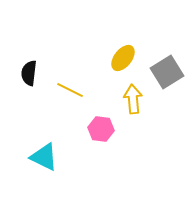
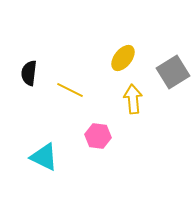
gray square: moved 6 px right
pink hexagon: moved 3 px left, 7 px down
